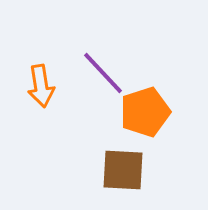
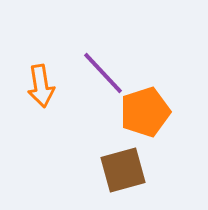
brown square: rotated 18 degrees counterclockwise
